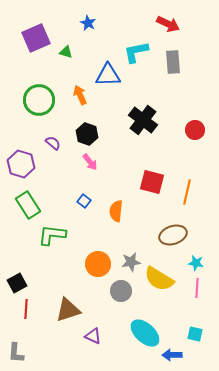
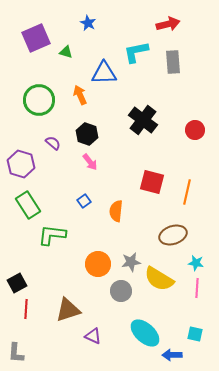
red arrow: rotated 40 degrees counterclockwise
blue triangle: moved 4 px left, 2 px up
blue square: rotated 16 degrees clockwise
